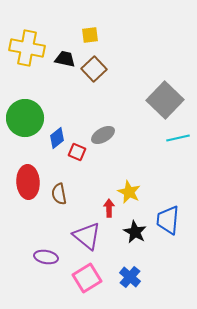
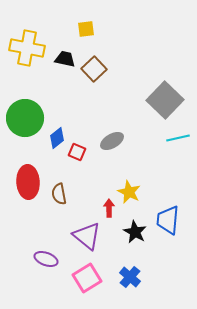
yellow square: moved 4 px left, 6 px up
gray ellipse: moved 9 px right, 6 px down
purple ellipse: moved 2 px down; rotated 10 degrees clockwise
